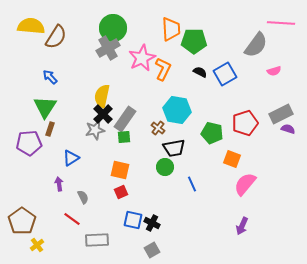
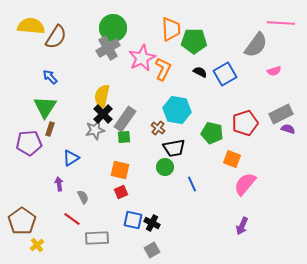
gray rectangle at (97, 240): moved 2 px up
